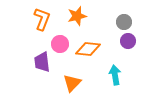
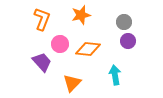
orange star: moved 4 px right, 1 px up
purple trapezoid: rotated 145 degrees clockwise
